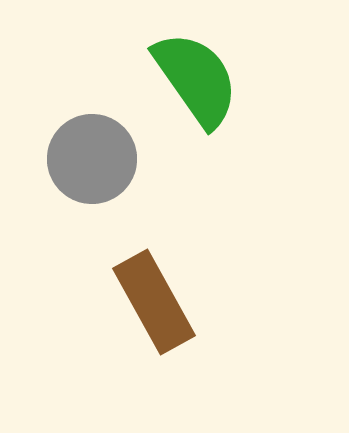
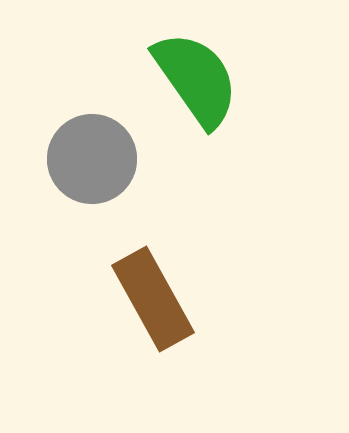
brown rectangle: moved 1 px left, 3 px up
